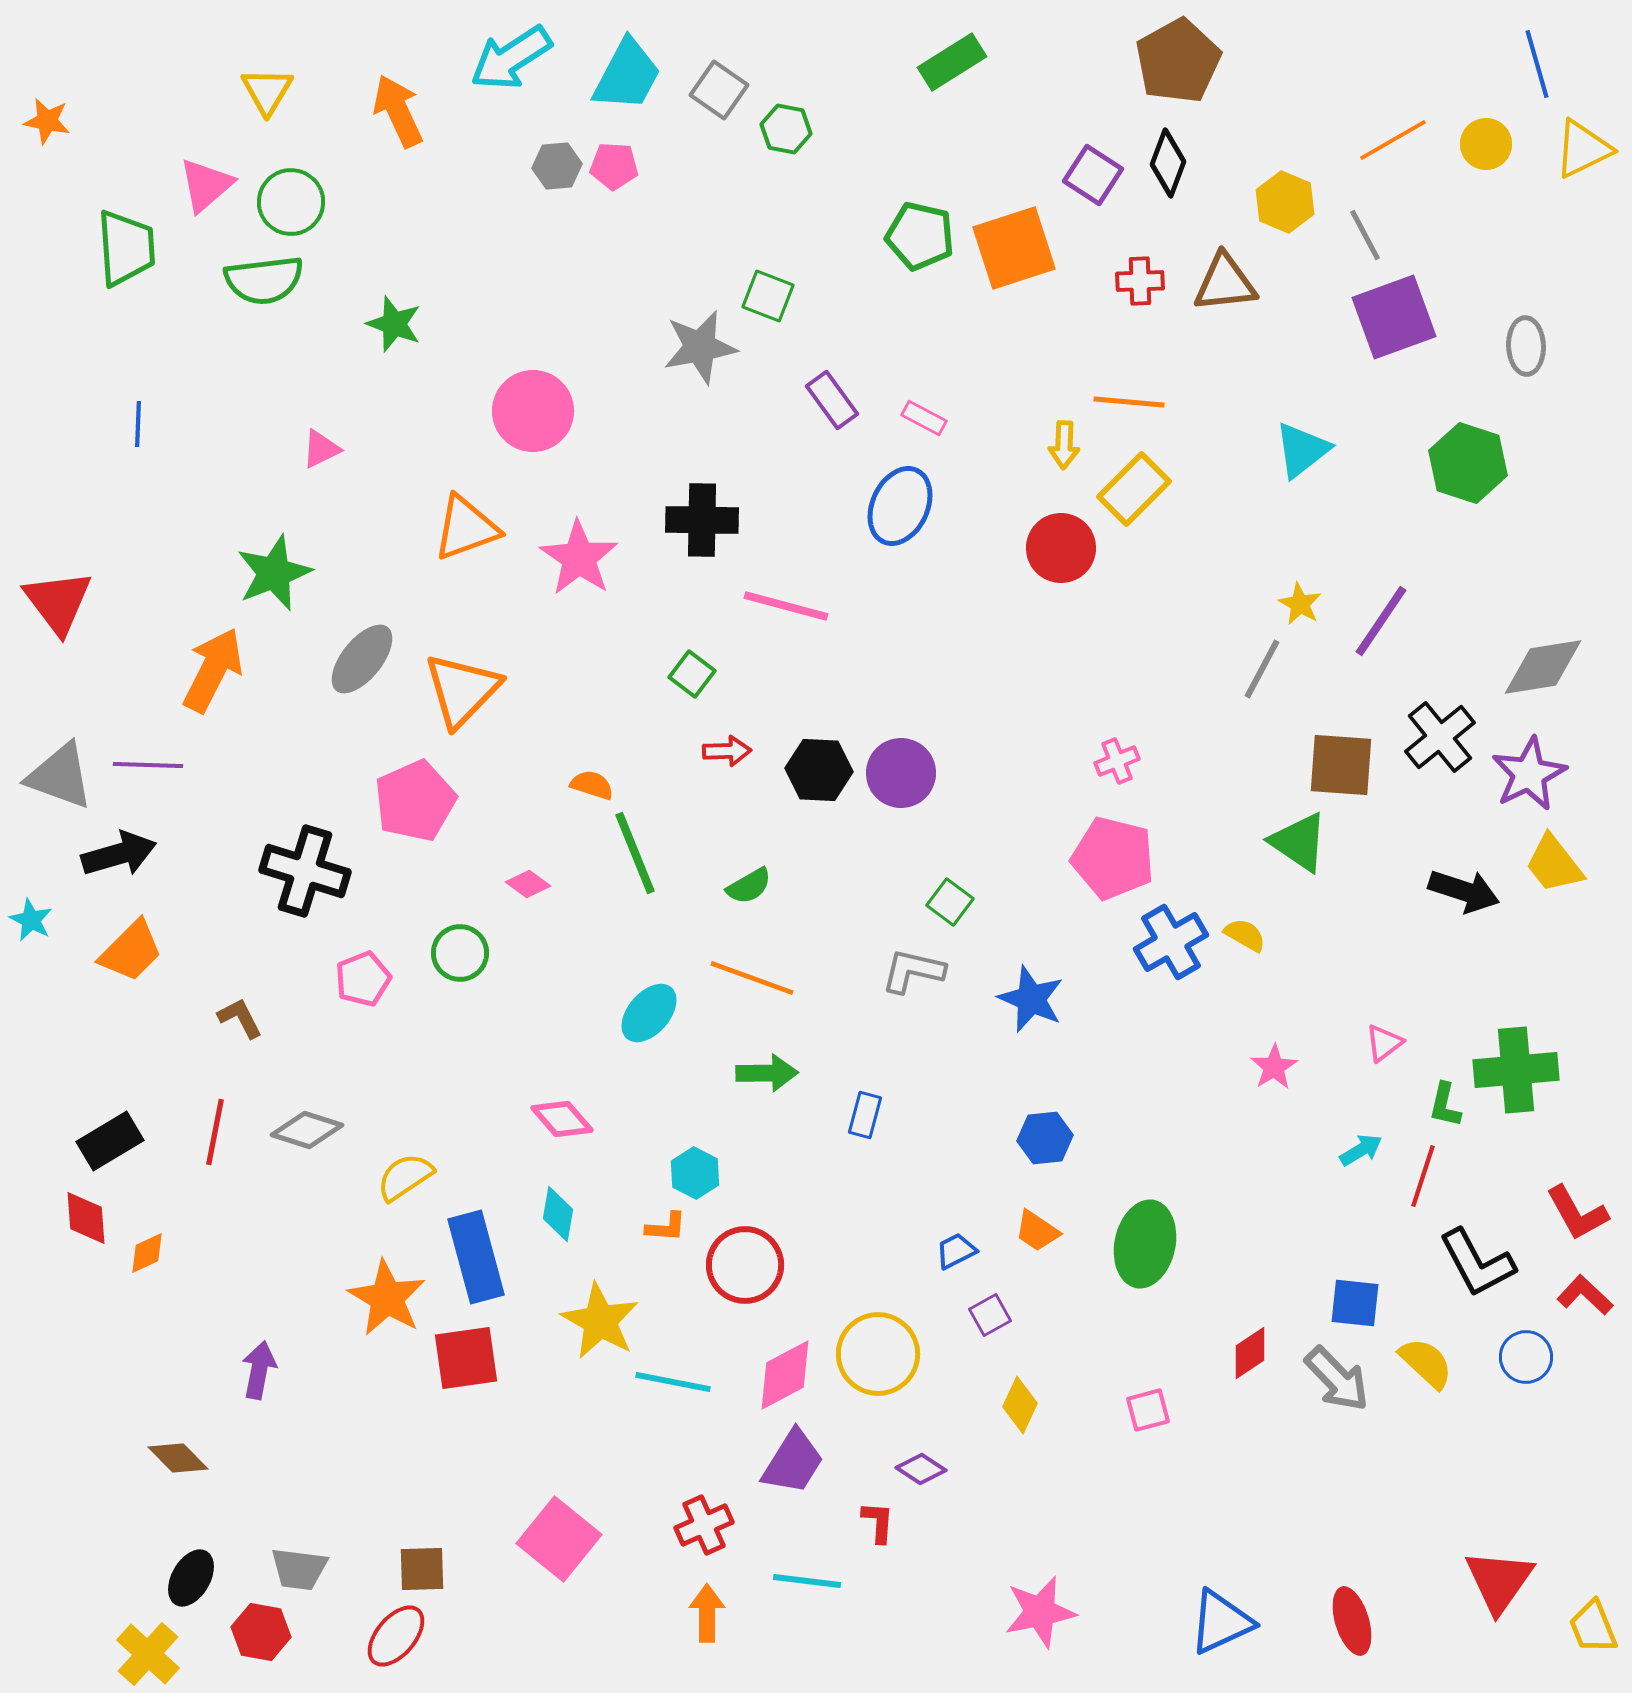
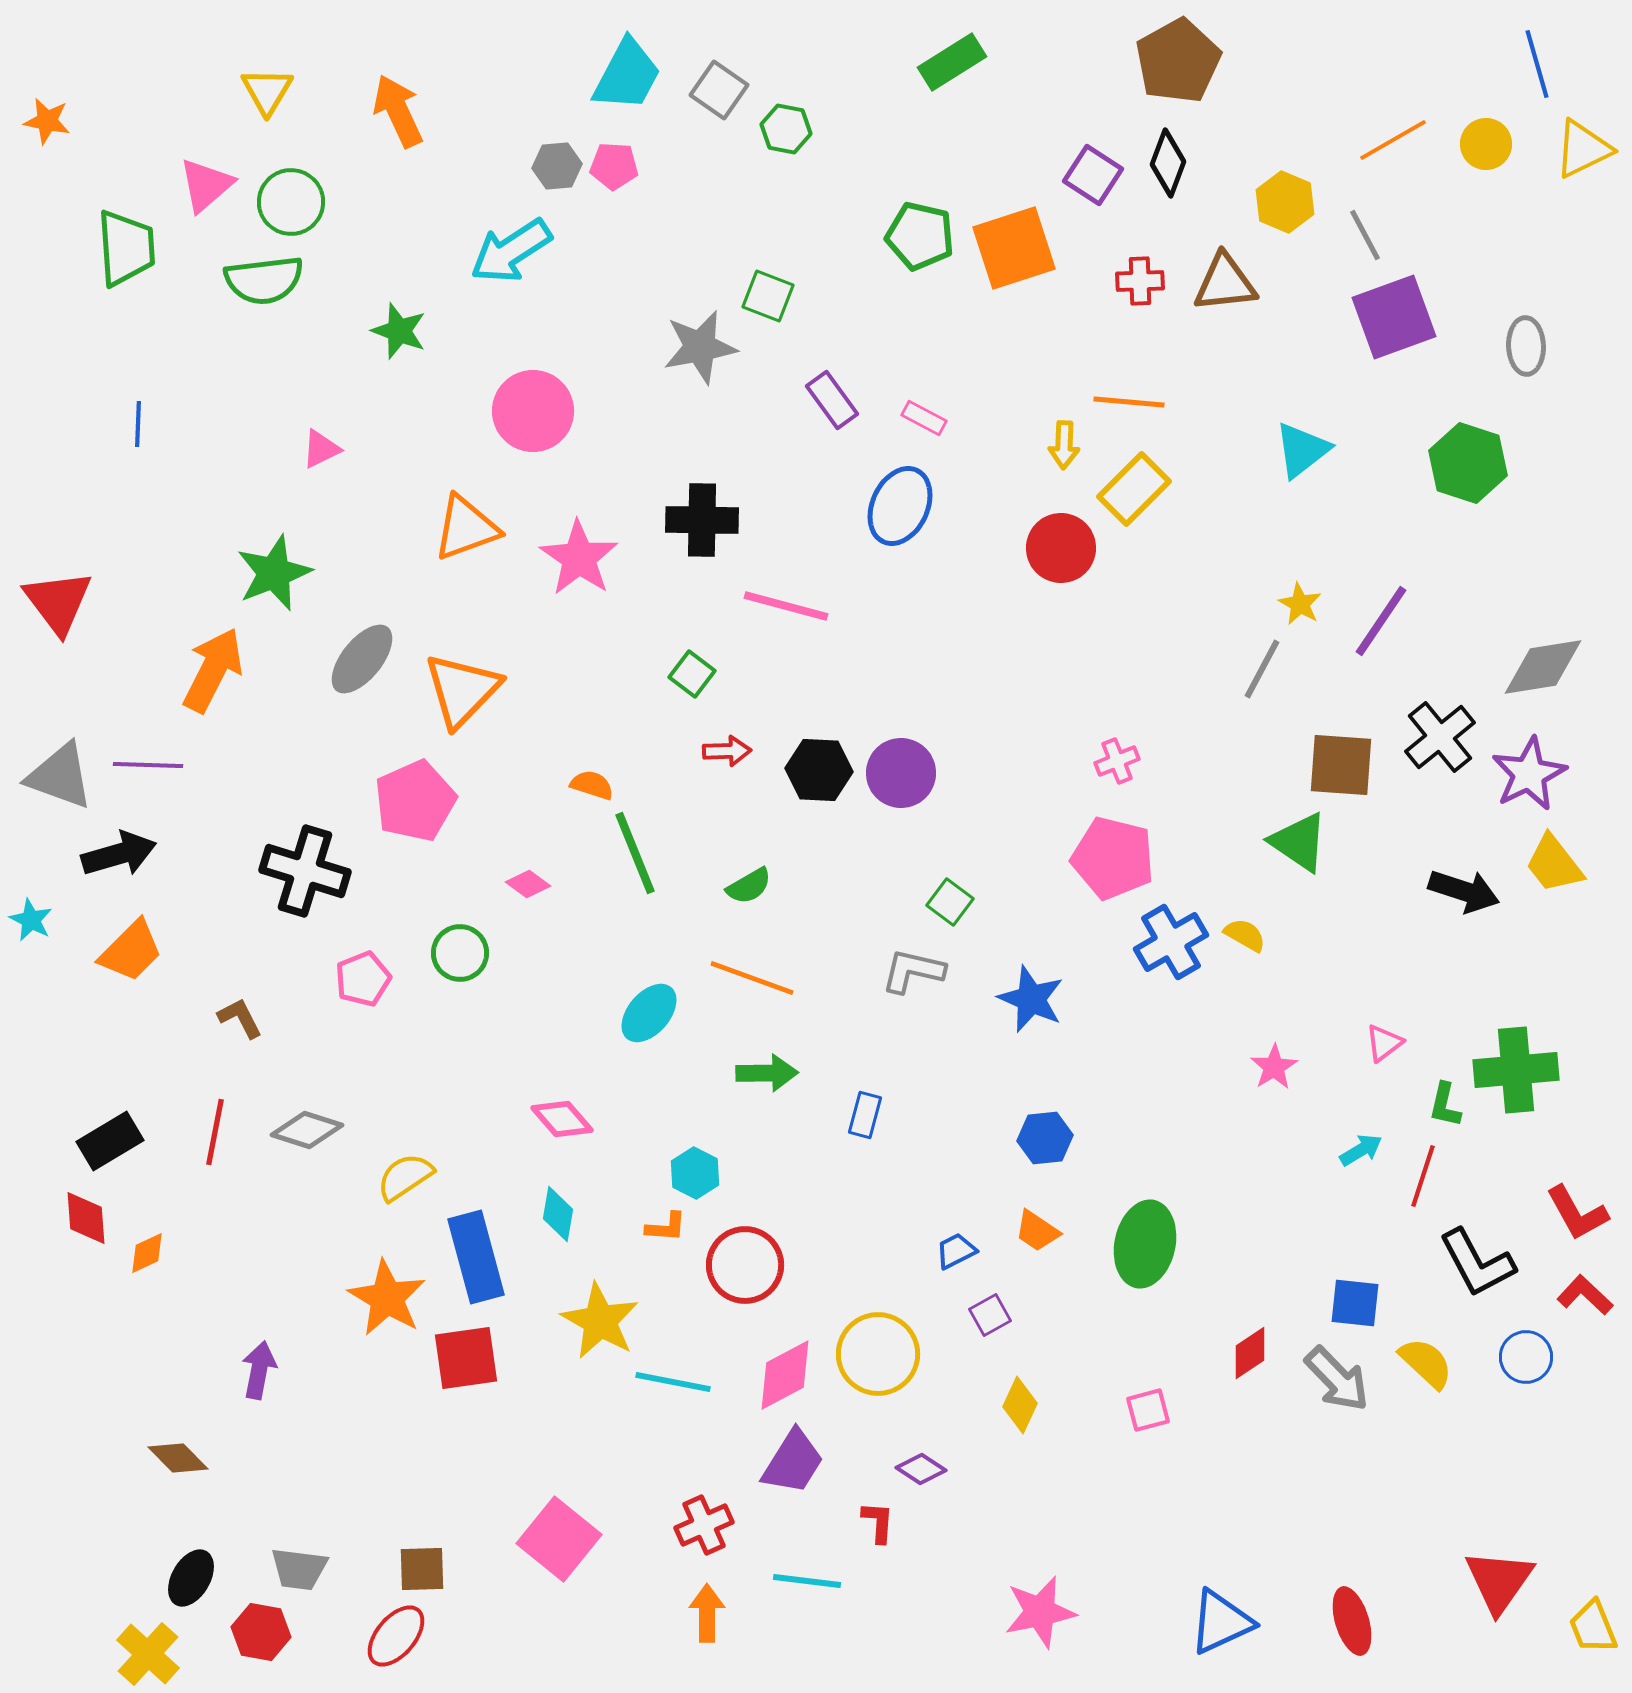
cyan arrow at (511, 58): moved 193 px down
green star at (394, 324): moved 5 px right, 7 px down
